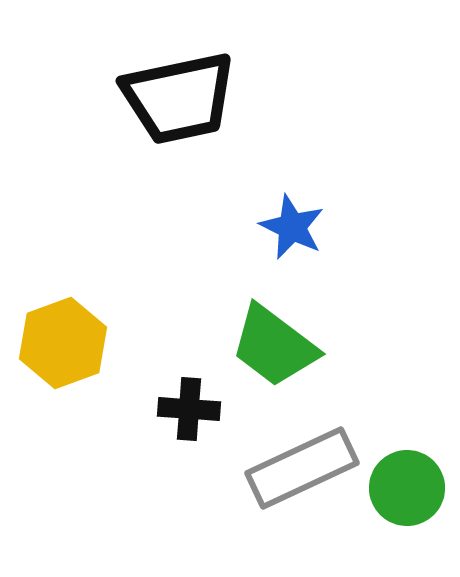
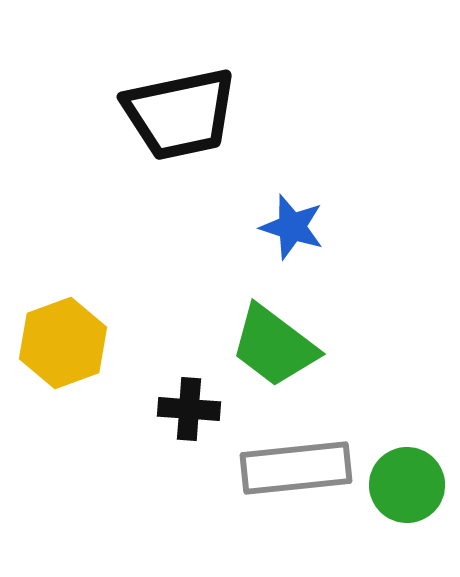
black trapezoid: moved 1 px right, 16 px down
blue star: rotated 8 degrees counterclockwise
gray rectangle: moved 6 px left; rotated 19 degrees clockwise
green circle: moved 3 px up
